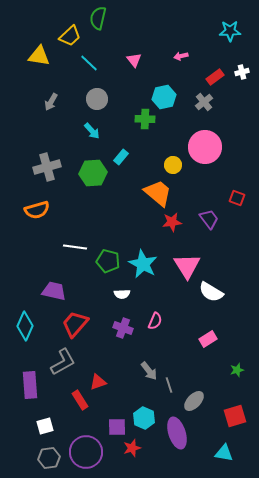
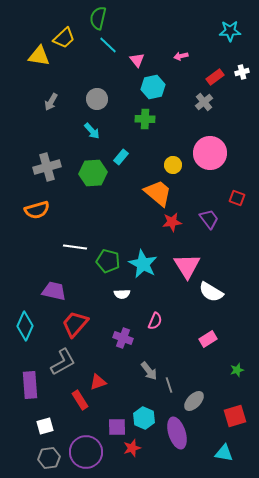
yellow trapezoid at (70, 36): moved 6 px left, 2 px down
pink triangle at (134, 60): moved 3 px right
cyan line at (89, 63): moved 19 px right, 18 px up
cyan hexagon at (164, 97): moved 11 px left, 10 px up
pink circle at (205, 147): moved 5 px right, 6 px down
purple cross at (123, 328): moved 10 px down
